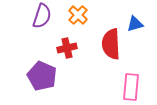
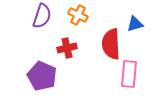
orange cross: rotated 18 degrees counterclockwise
pink rectangle: moved 2 px left, 13 px up
